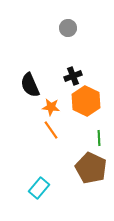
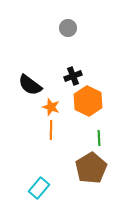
black semicircle: rotated 30 degrees counterclockwise
orange hexagon: moved 2 px right
orange star: rotated 12 degrees clockwise
orange line: rotated 36 degrees clockwise
brown pentagon: rotated 16 degrees clockwise
